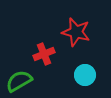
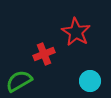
red star: rotated 16 degrees clockwise
cyan circle: moved 5 px right, 6 px down
